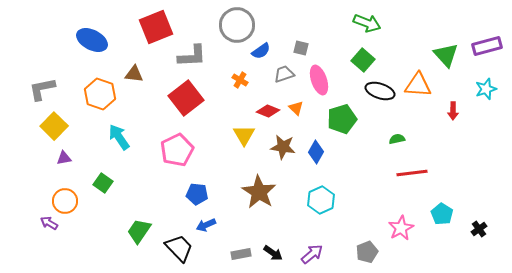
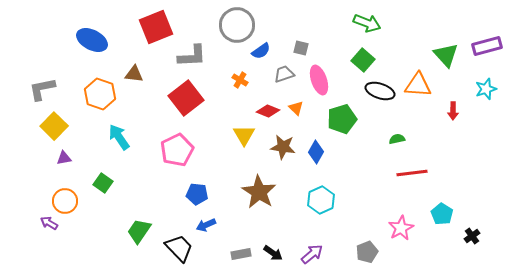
black cross at (479, 229): moved 7 px left, 7 px down
